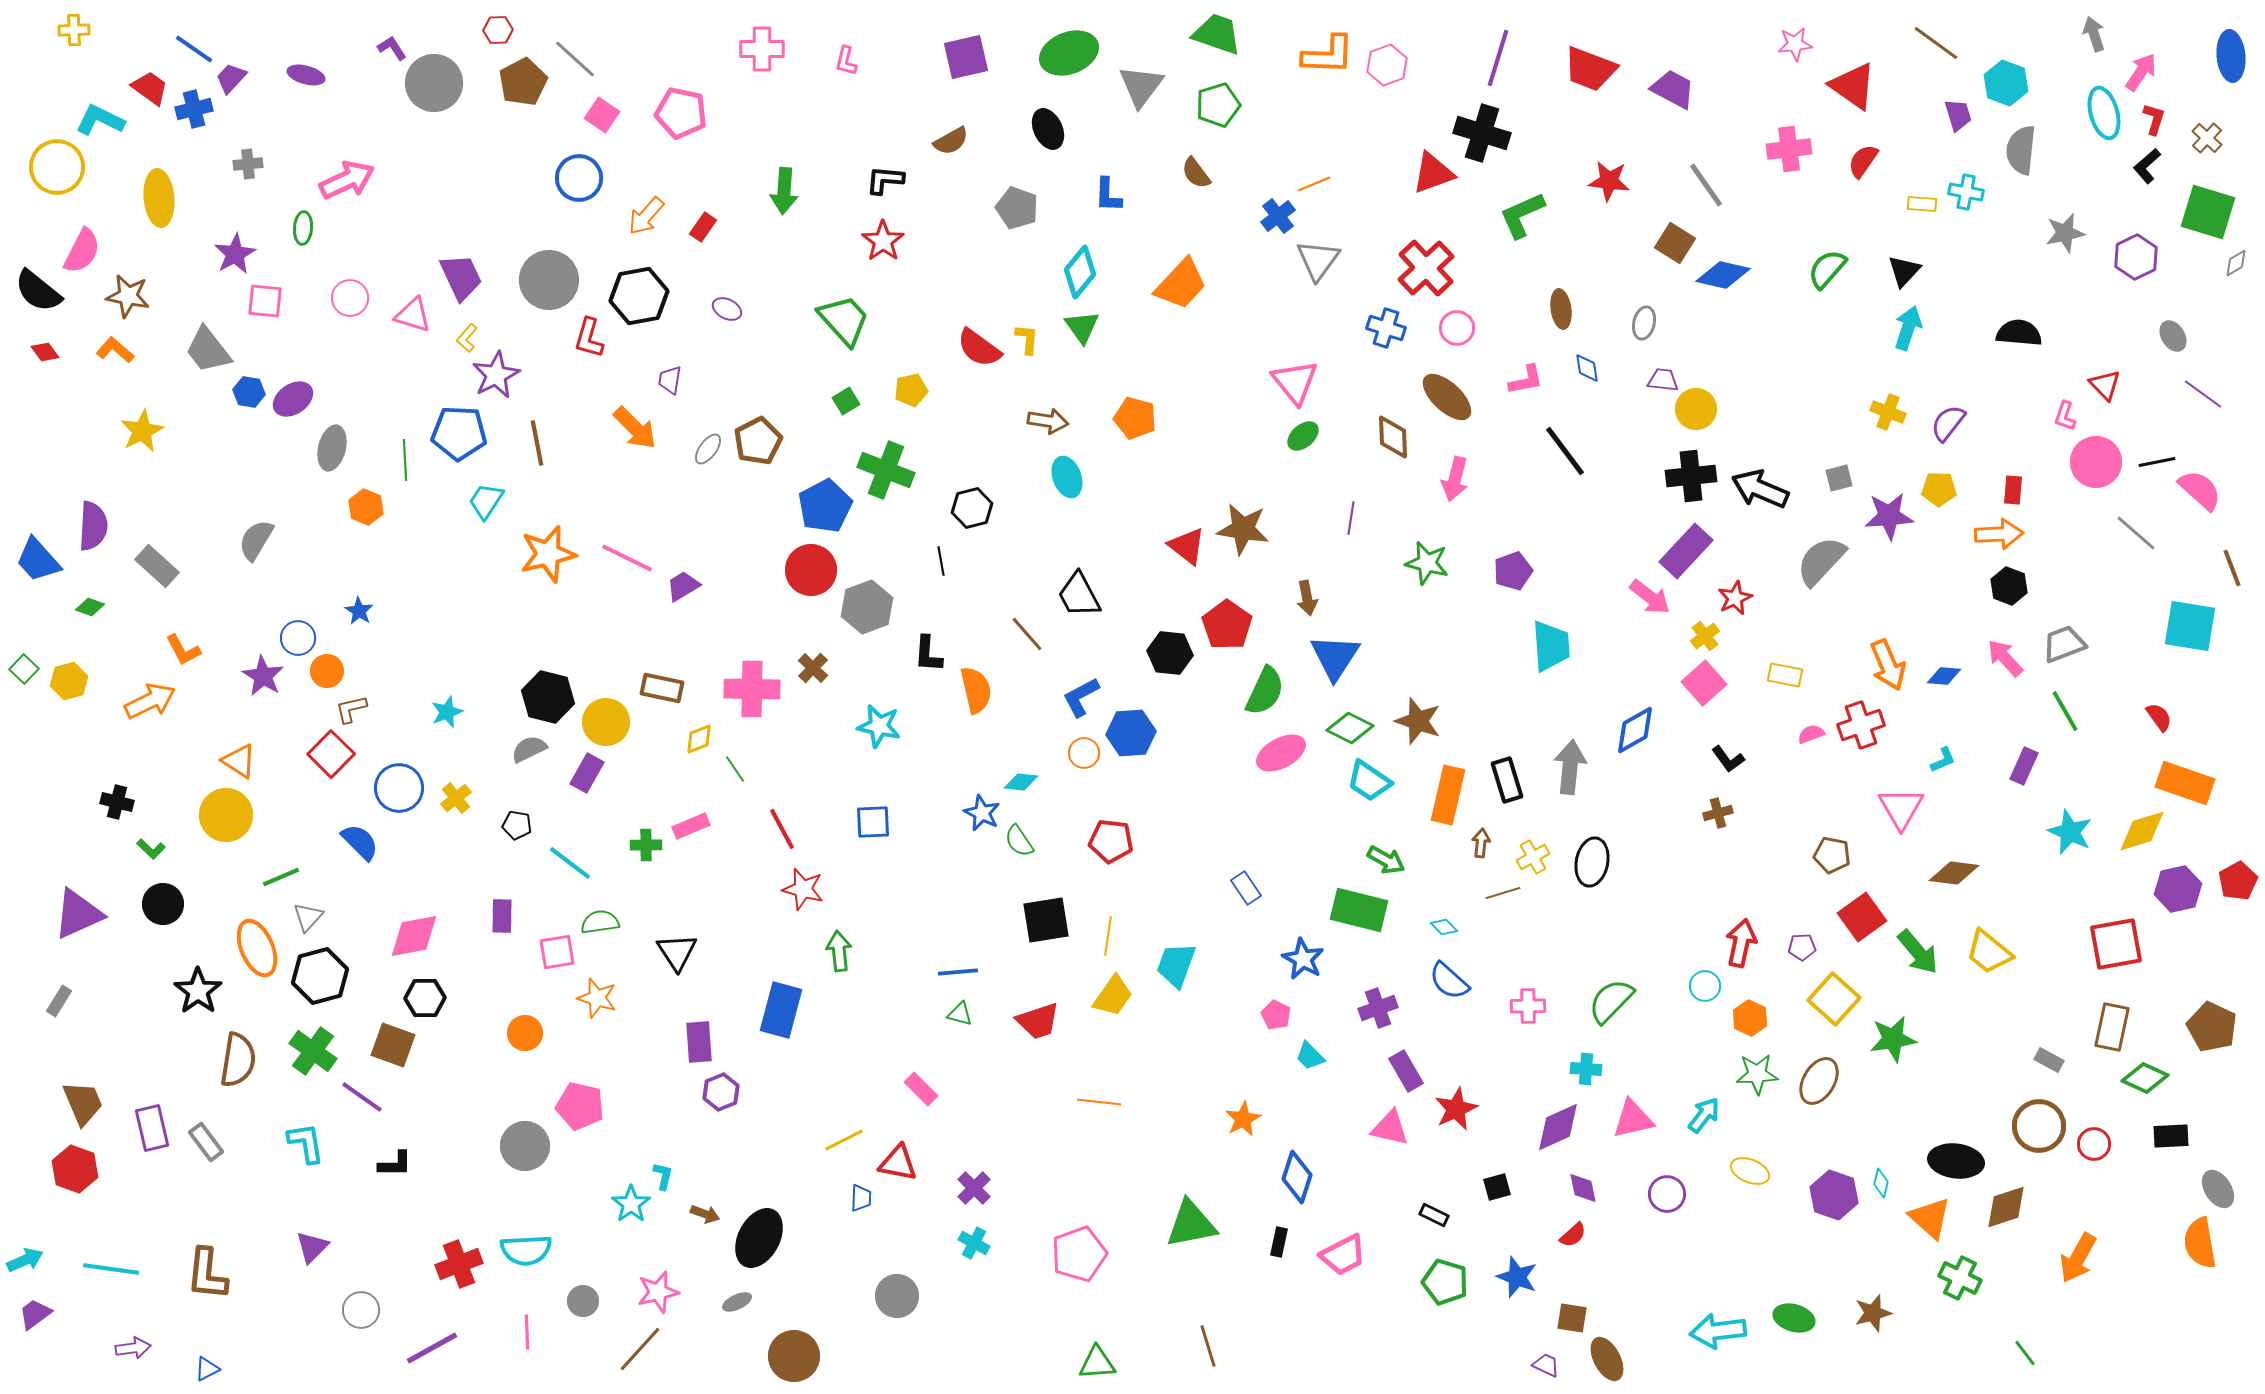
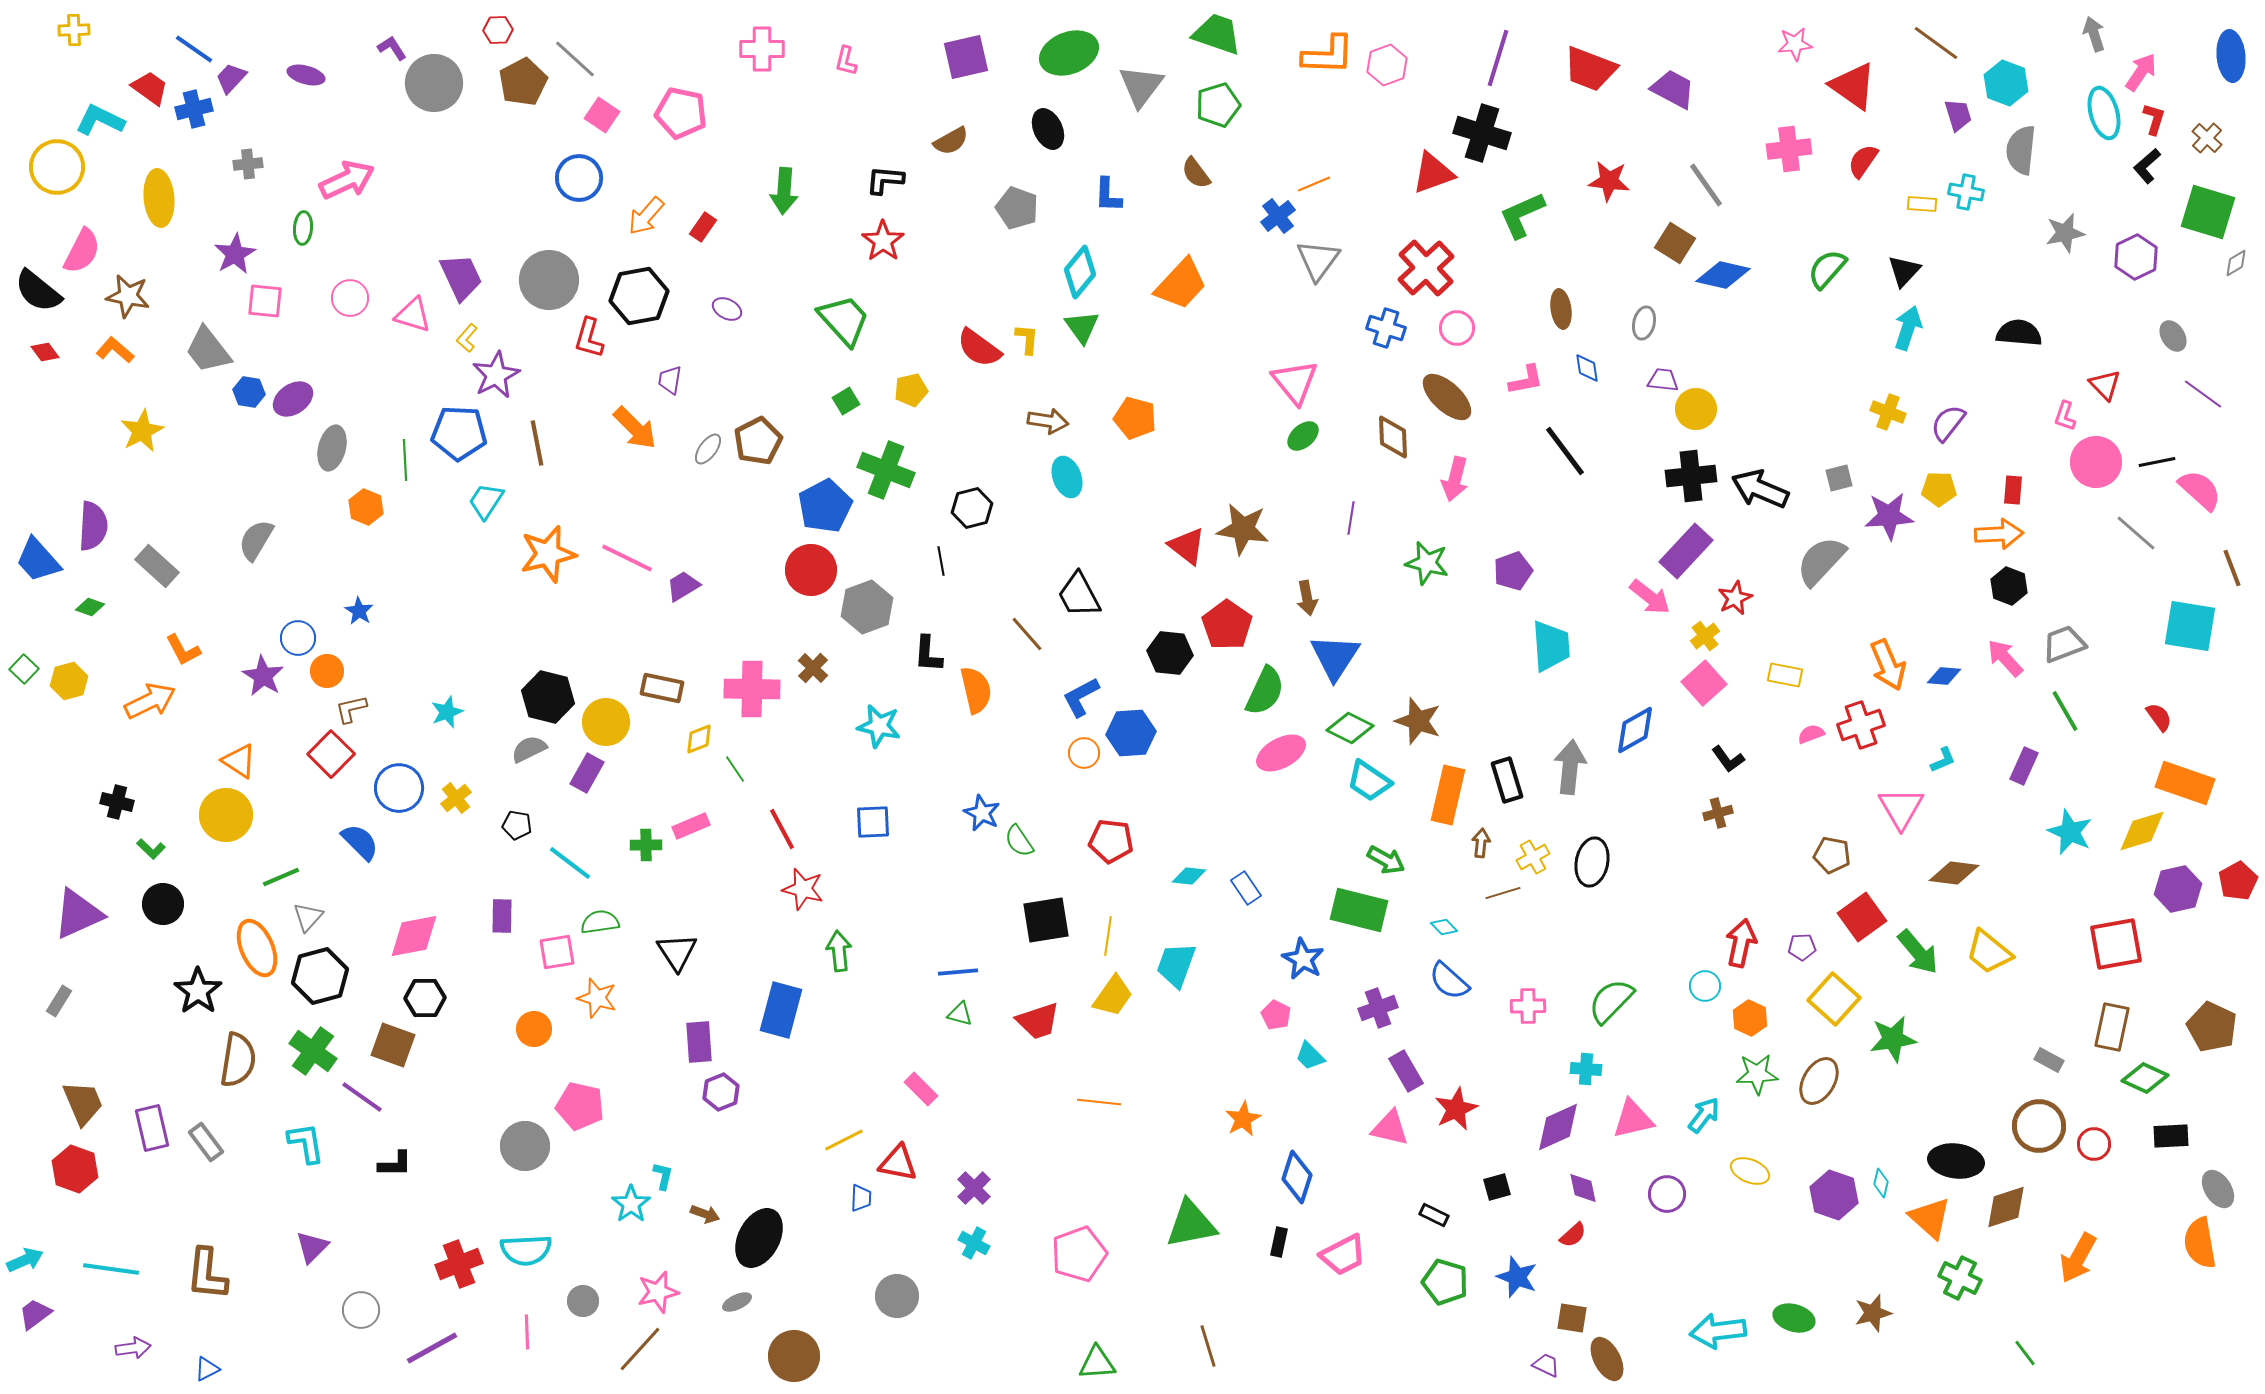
cyan diamond at (1021, 782): moved 168 px right, 94 px down
orange circle at (525, 1033): moved 9 px right, 4 px up
